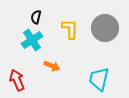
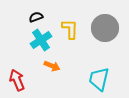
black semicircle: rotated 56 degrees clockwise
cyan cross: moved 9 px right
